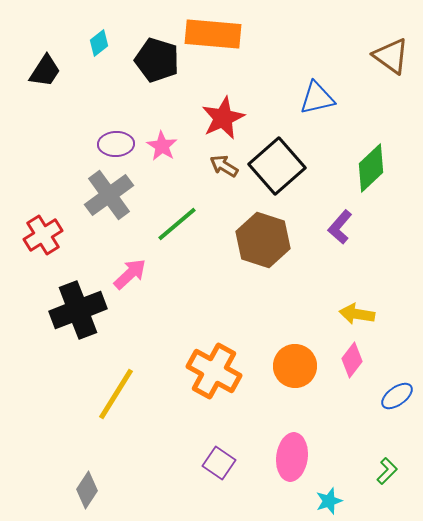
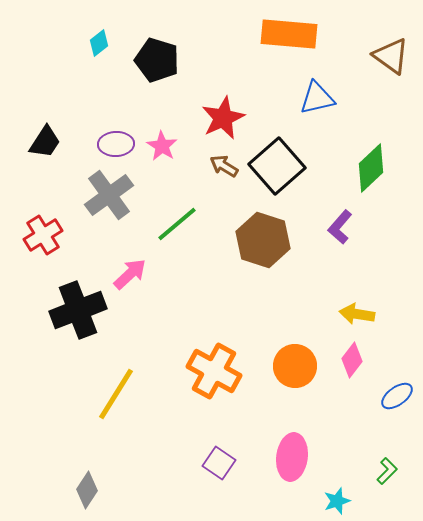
orange rectangle: moved 76 px right
black trapezoid: moved 71 px down
cyan star: moved 8 px right
